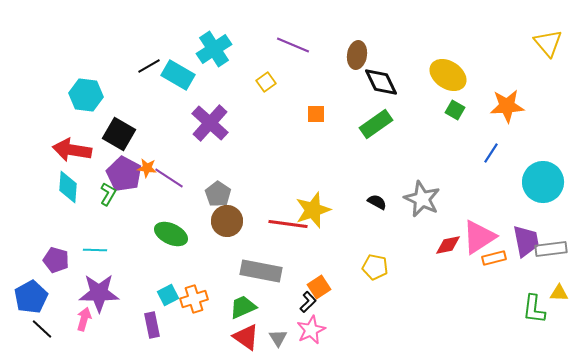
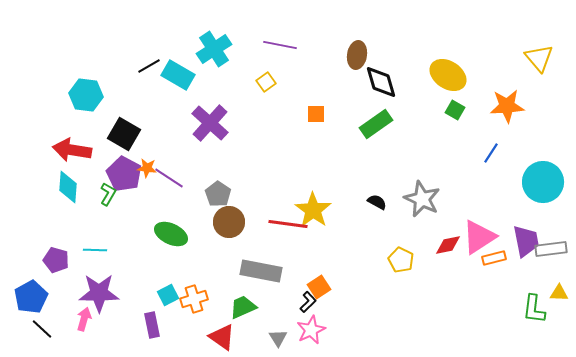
yellow triangle at (548, 43): moved 9 px left, 15 px down
purple line at (293, 45): moved 13 px left; rotated 12 degrees counterclockwise
black diamond at (381, 82): rotated 9 degrees clockwise
black square at (119, 134): moved 5 px right
yellow star at (313, 210): rotated 18 degrees counterclockwise
brown circle at (227, 221): moved 2 px right, 1 px down
yellow pentagon at (375, 267): moved 26 px right, 7 px up; rotated 15 degrees clockwise
red triangle at (246, 337): moved 24 px left
